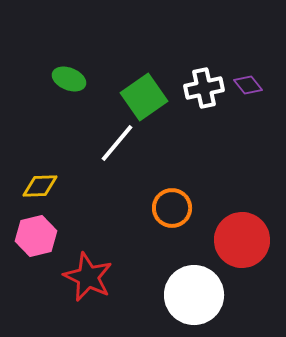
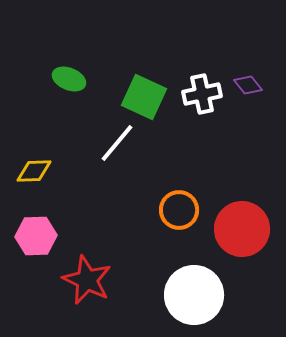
white cross: moved 2 px left, 6 px down
green square: rotated 30 degrees counterclockwise
yellow diamond: moved 6 px left, 15 px up
orange circle: moved 7 px right, 2 px down
pink hexagon: rotated 12 degrees clockwise
red circle: moved 11 px up
red star: moved 1 px left, 3 px down
